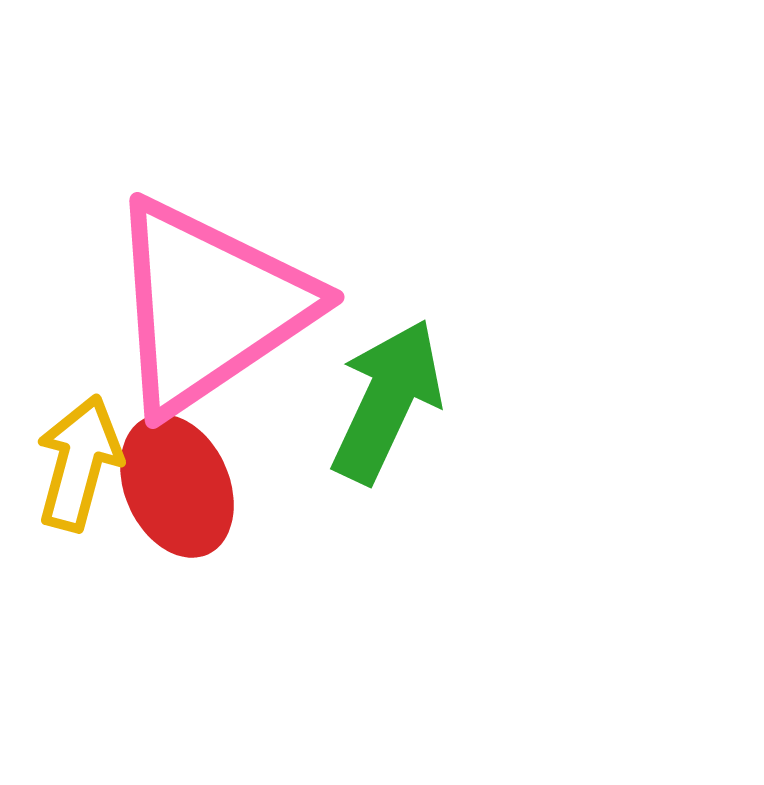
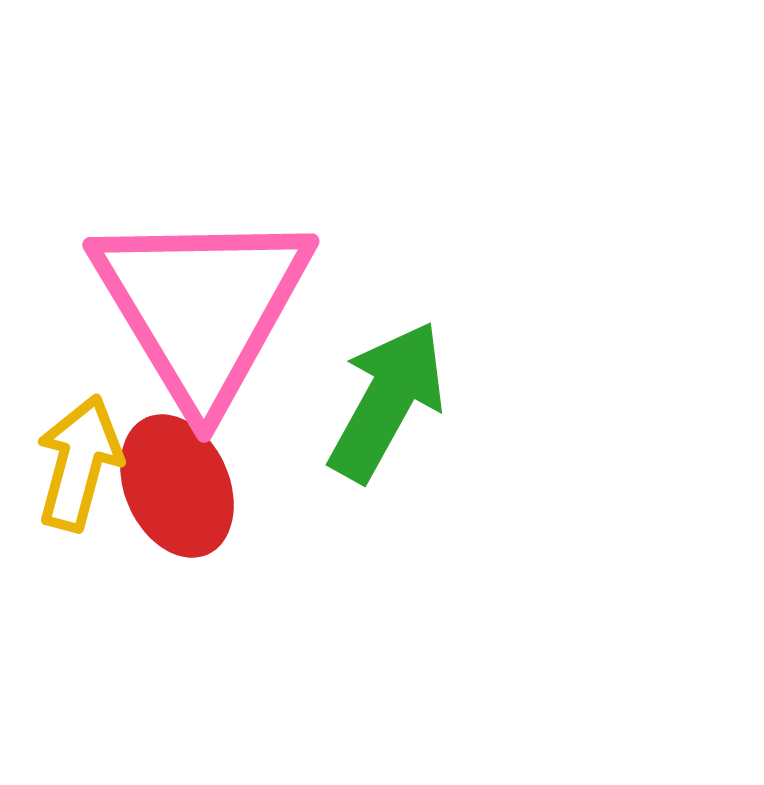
pink triangle: moved 7 px left, 1 px down; rotated 27 degrees counterclockwise
green arrow: rotated 4 degrees clockwise
